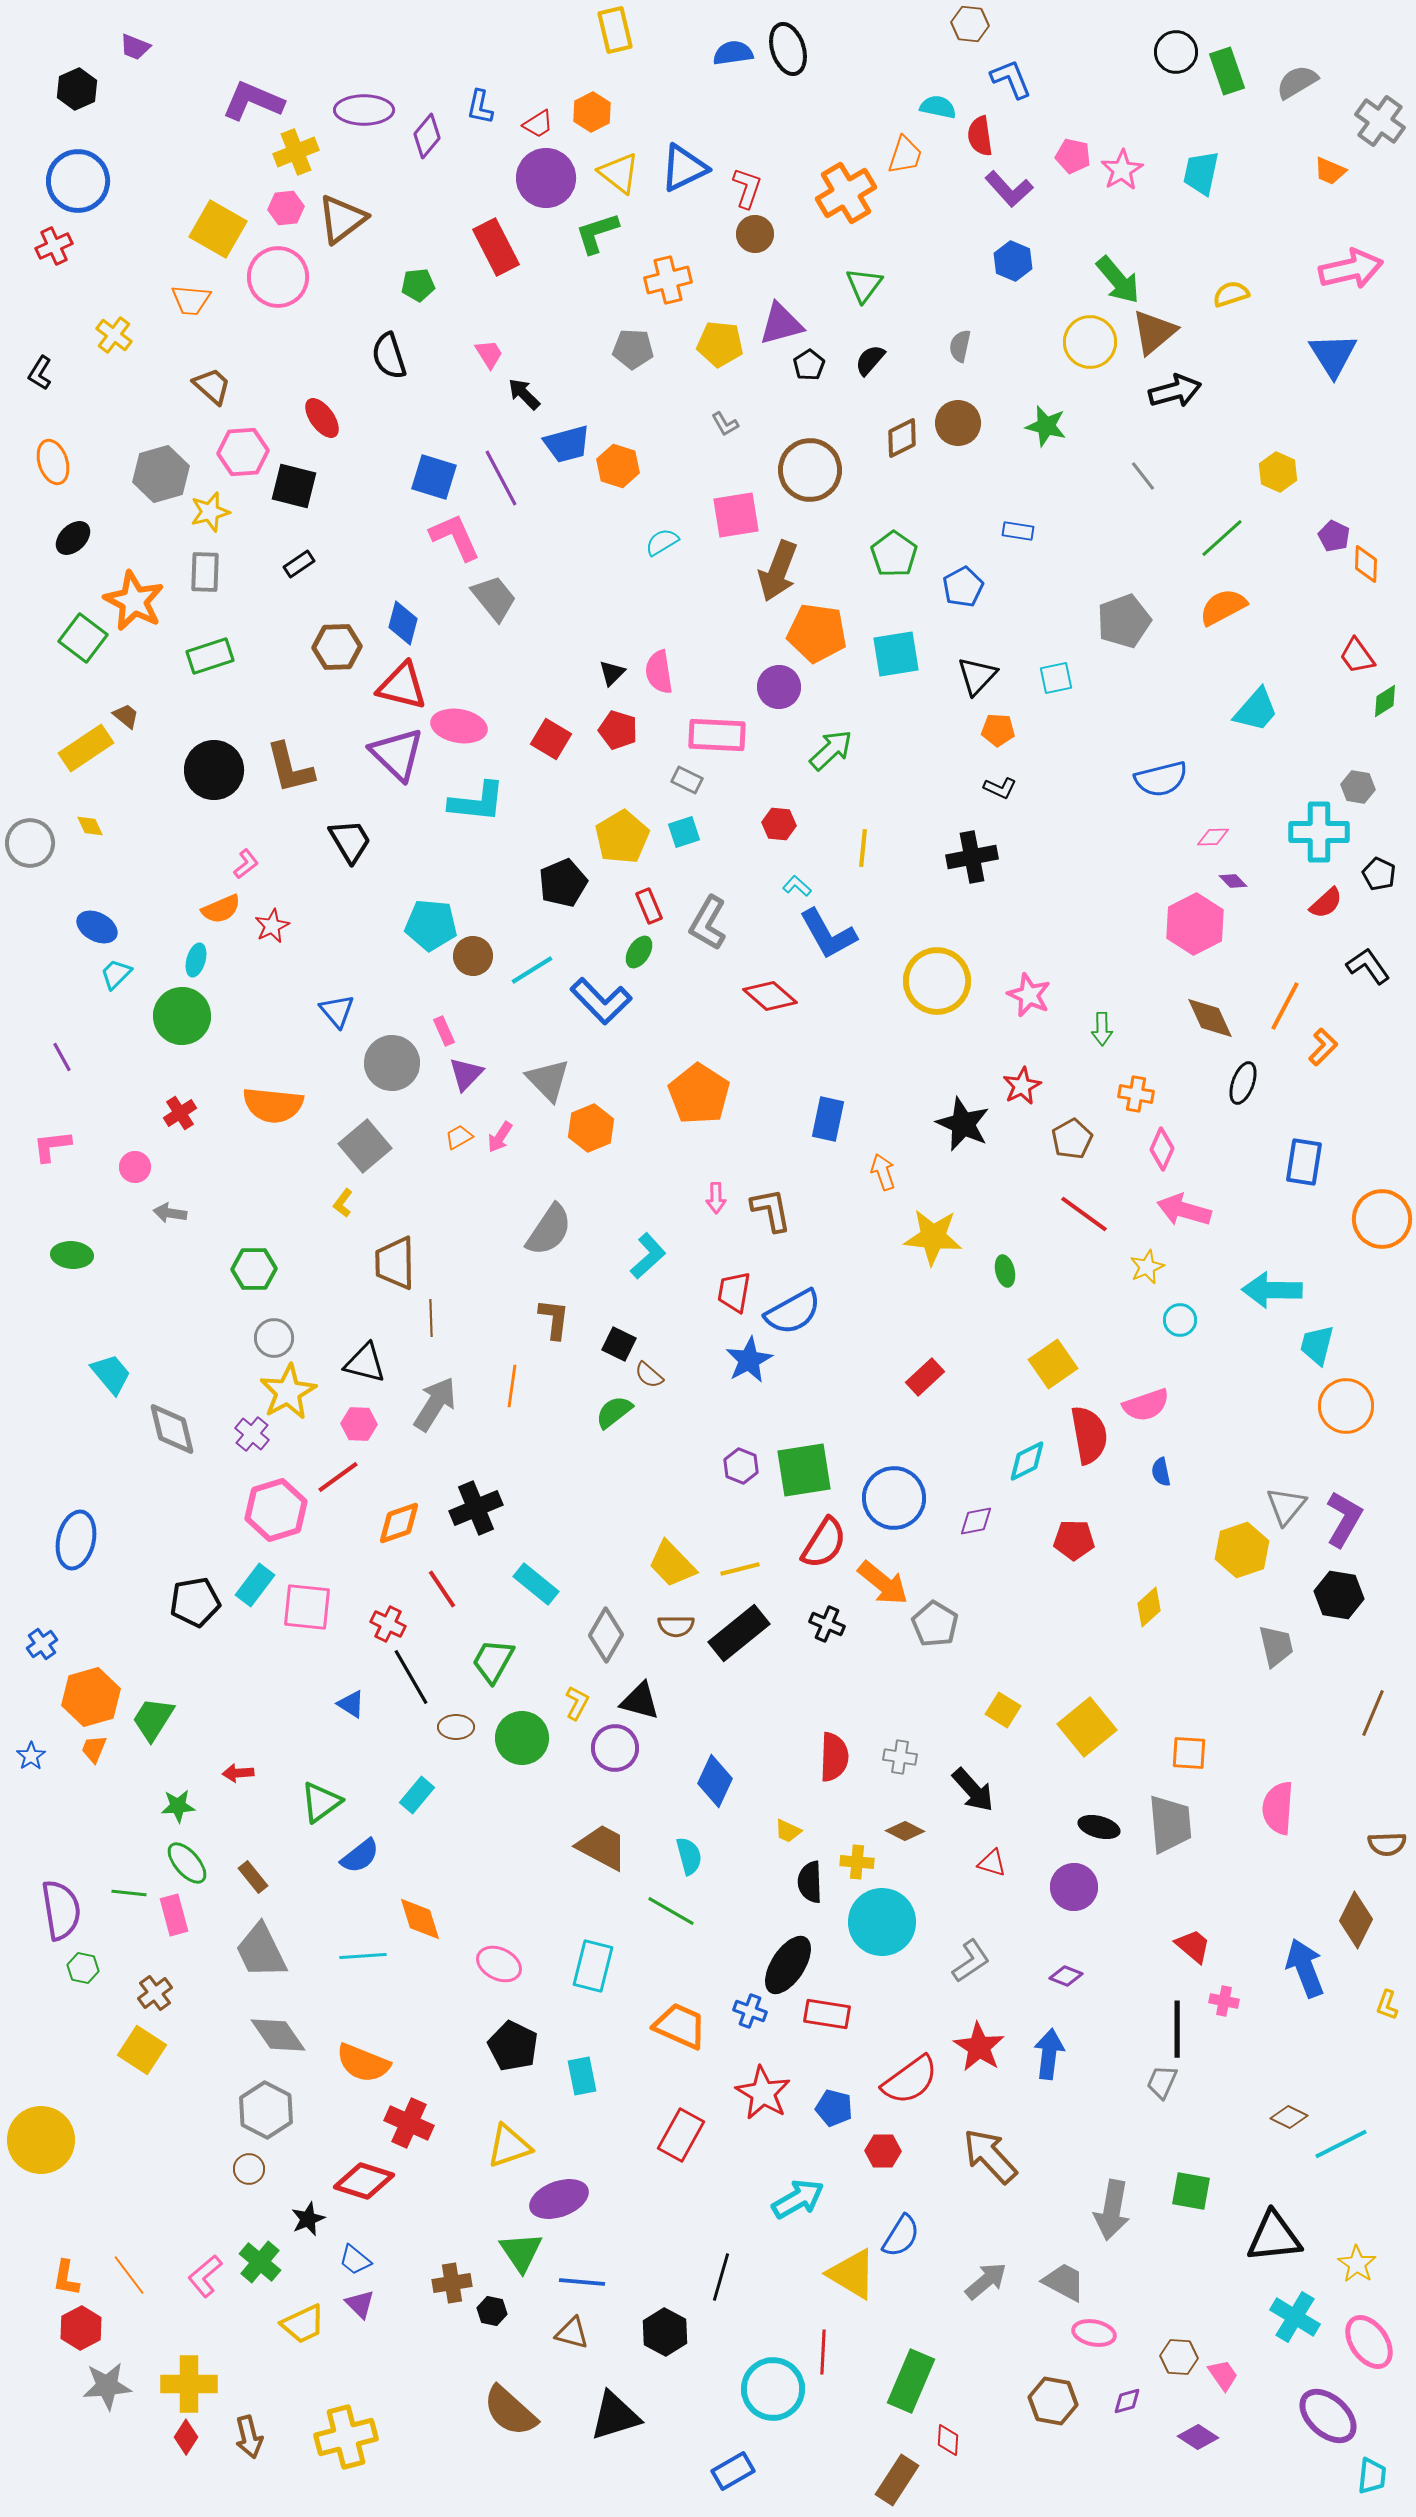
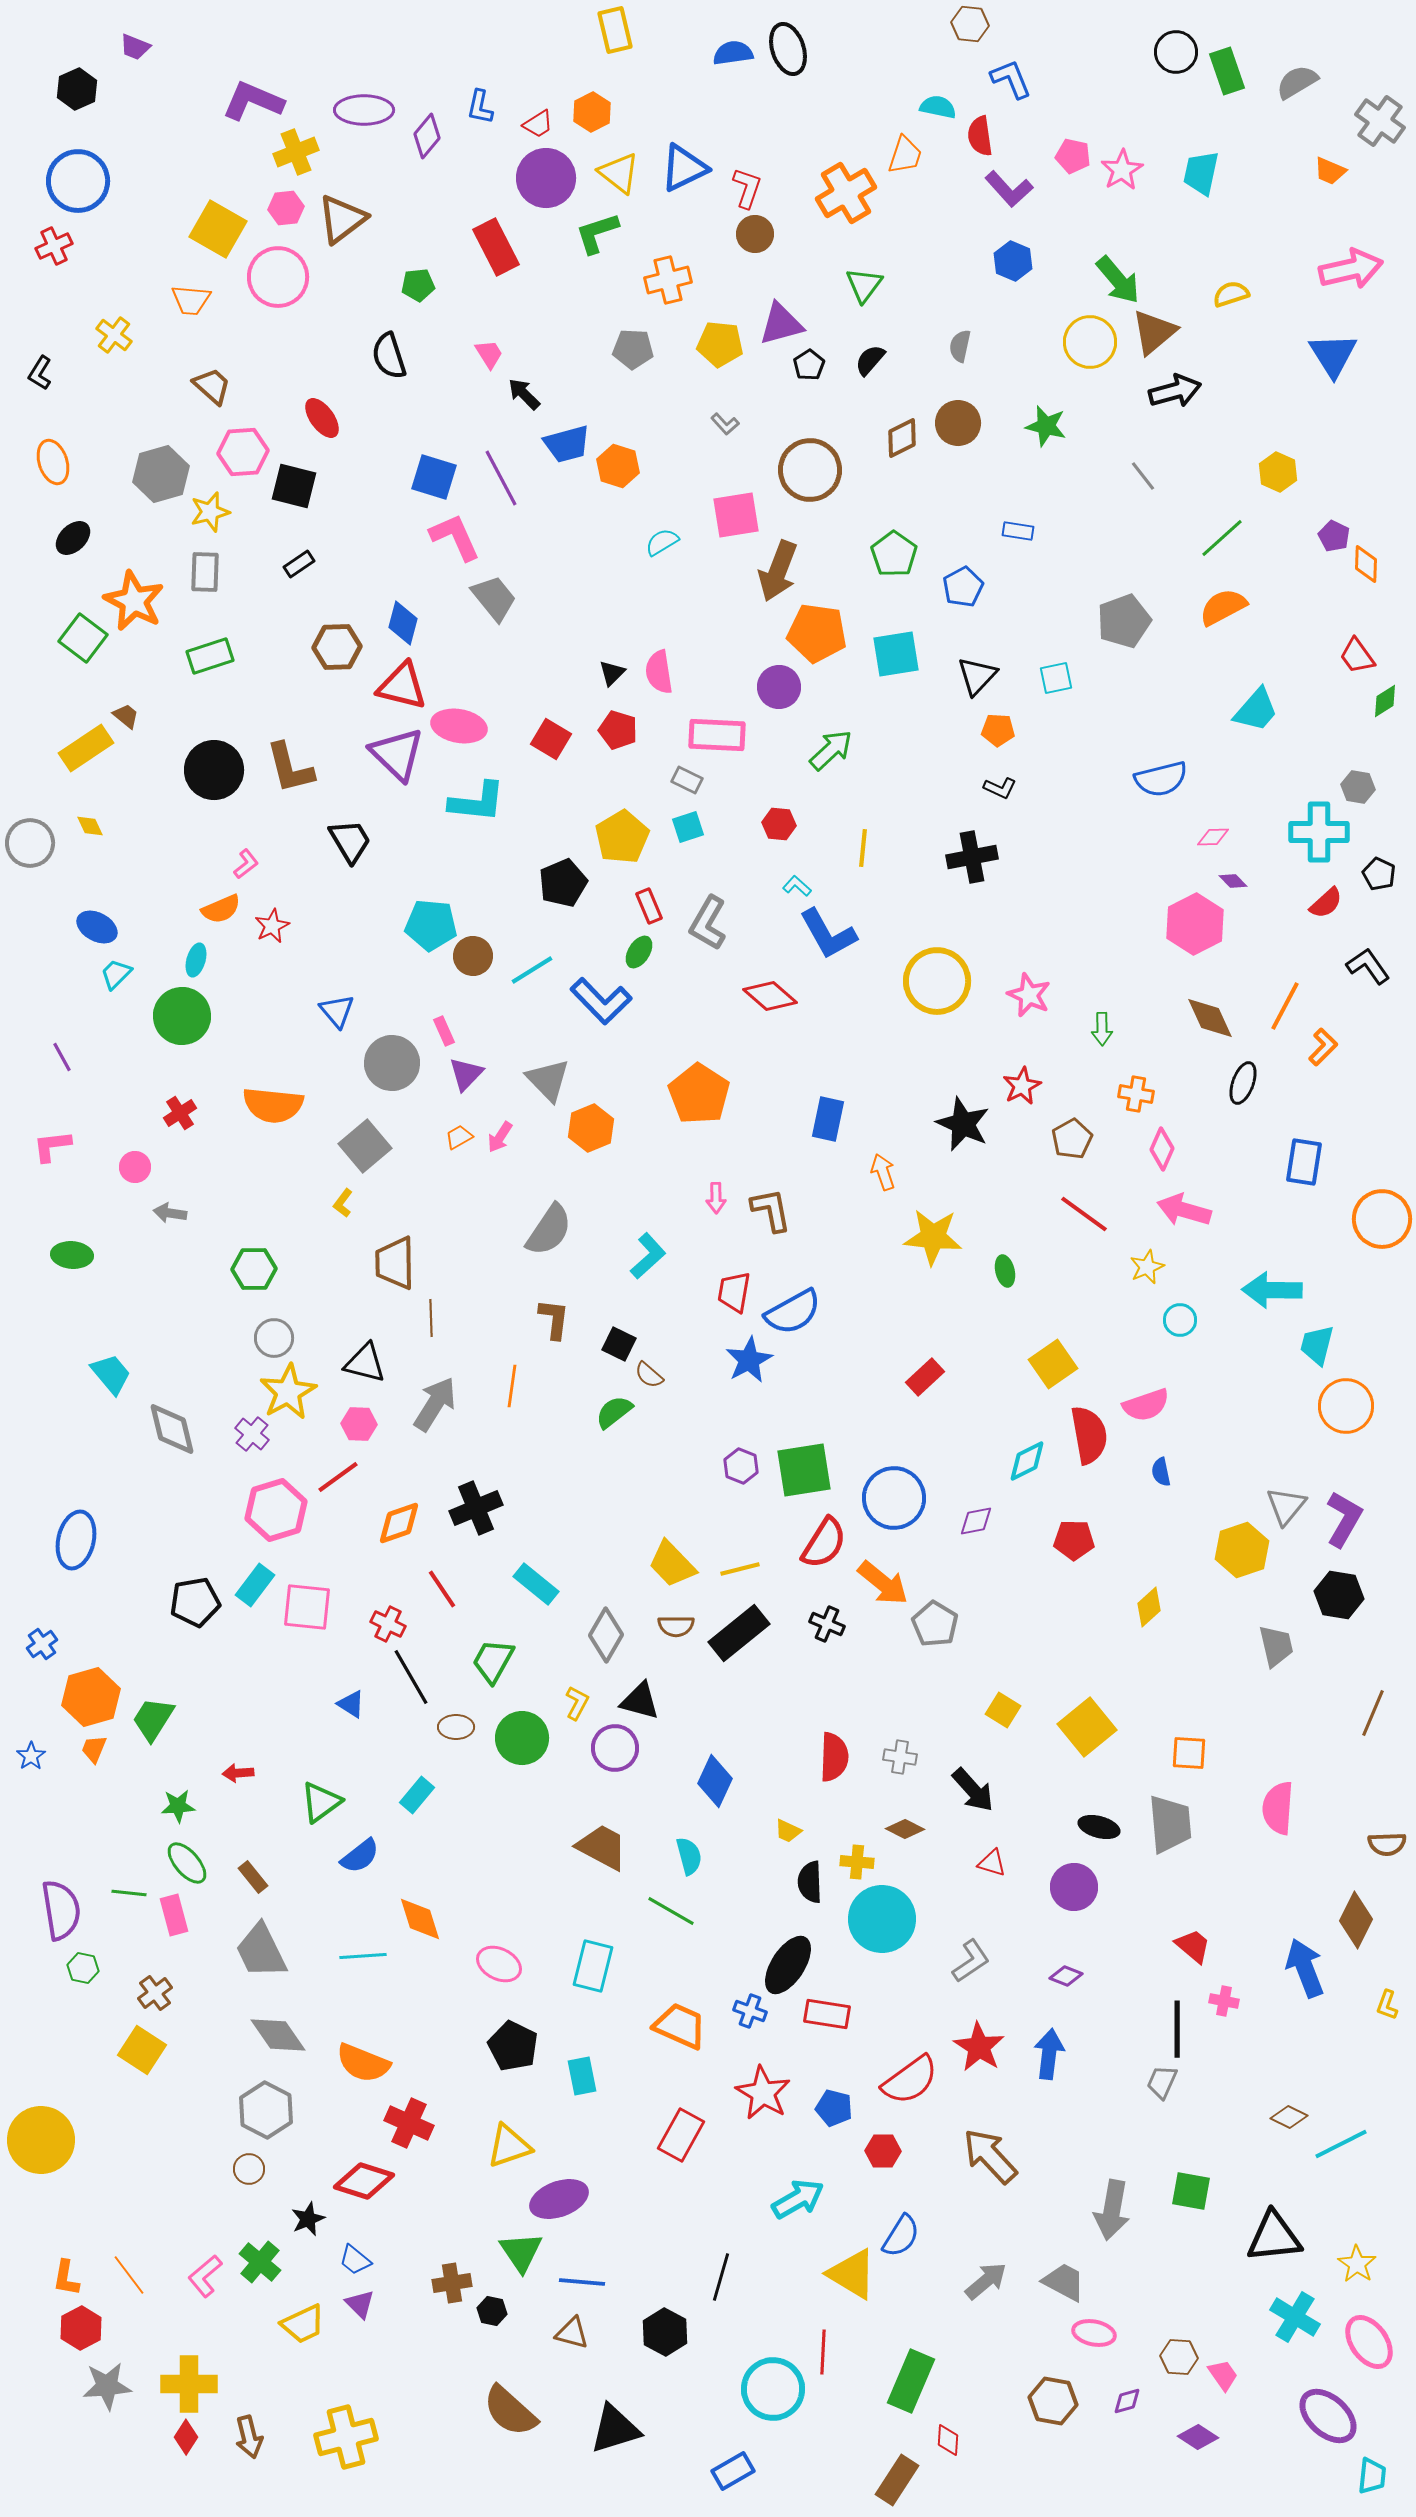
gray L-shape at (725, 424): rotated 12 degrees counterclockwise
cyan square at (684, 832): moved 4 px right, 5 px up
brown diamond at (905, 1831): moved 2 px up
cyan circle at (882, 1922): moved 3 px up
black triangle at (615, 2416): moved 13 px down
